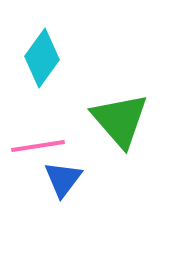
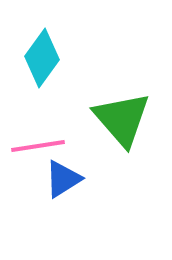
green triangle: moved 2 px right, 1 px up
blue triangle: rotated 21 degrees clockwise
